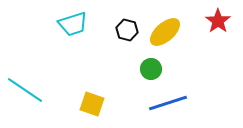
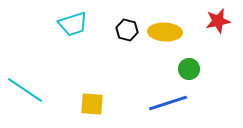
red star: rotated 25 degrees clockwise
yellow ellipse: rotated 44 degrees clockwise
green circle: moved 38 px right
yellow square: rotated 15 degrees counterclockwise
